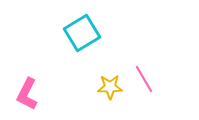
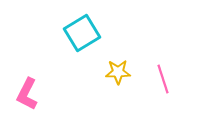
pink line: moved 19 px right; rotated 12 degrees clockwise
yellow star: moved 8 px right, 15 px up
